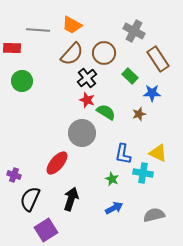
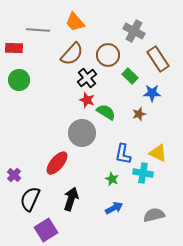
orange trapezoid: moved 3 px right, 3 px up; rotated 20 degrees clockwise
red rectangle: moved 2 px right
brown circle: moved 4 px right, 2 px down
green circle: moved 3 px left, 1 px up
purple cross: rotated 24 degrees clockwise
